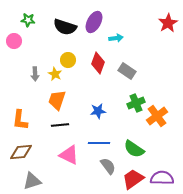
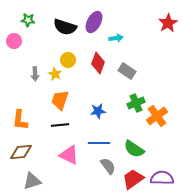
orange trapezoid: moved 3 px right
